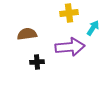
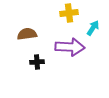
purple arrow: rotated 8 degrees clockwise
